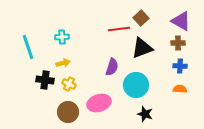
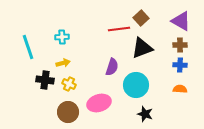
brown cross: moved 2 px right, 2 px down
blue cross: moved 1 px up
